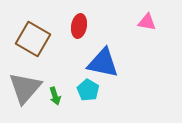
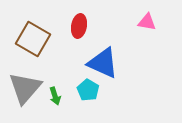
blue triangle: rotated 12 degrees clockwise
